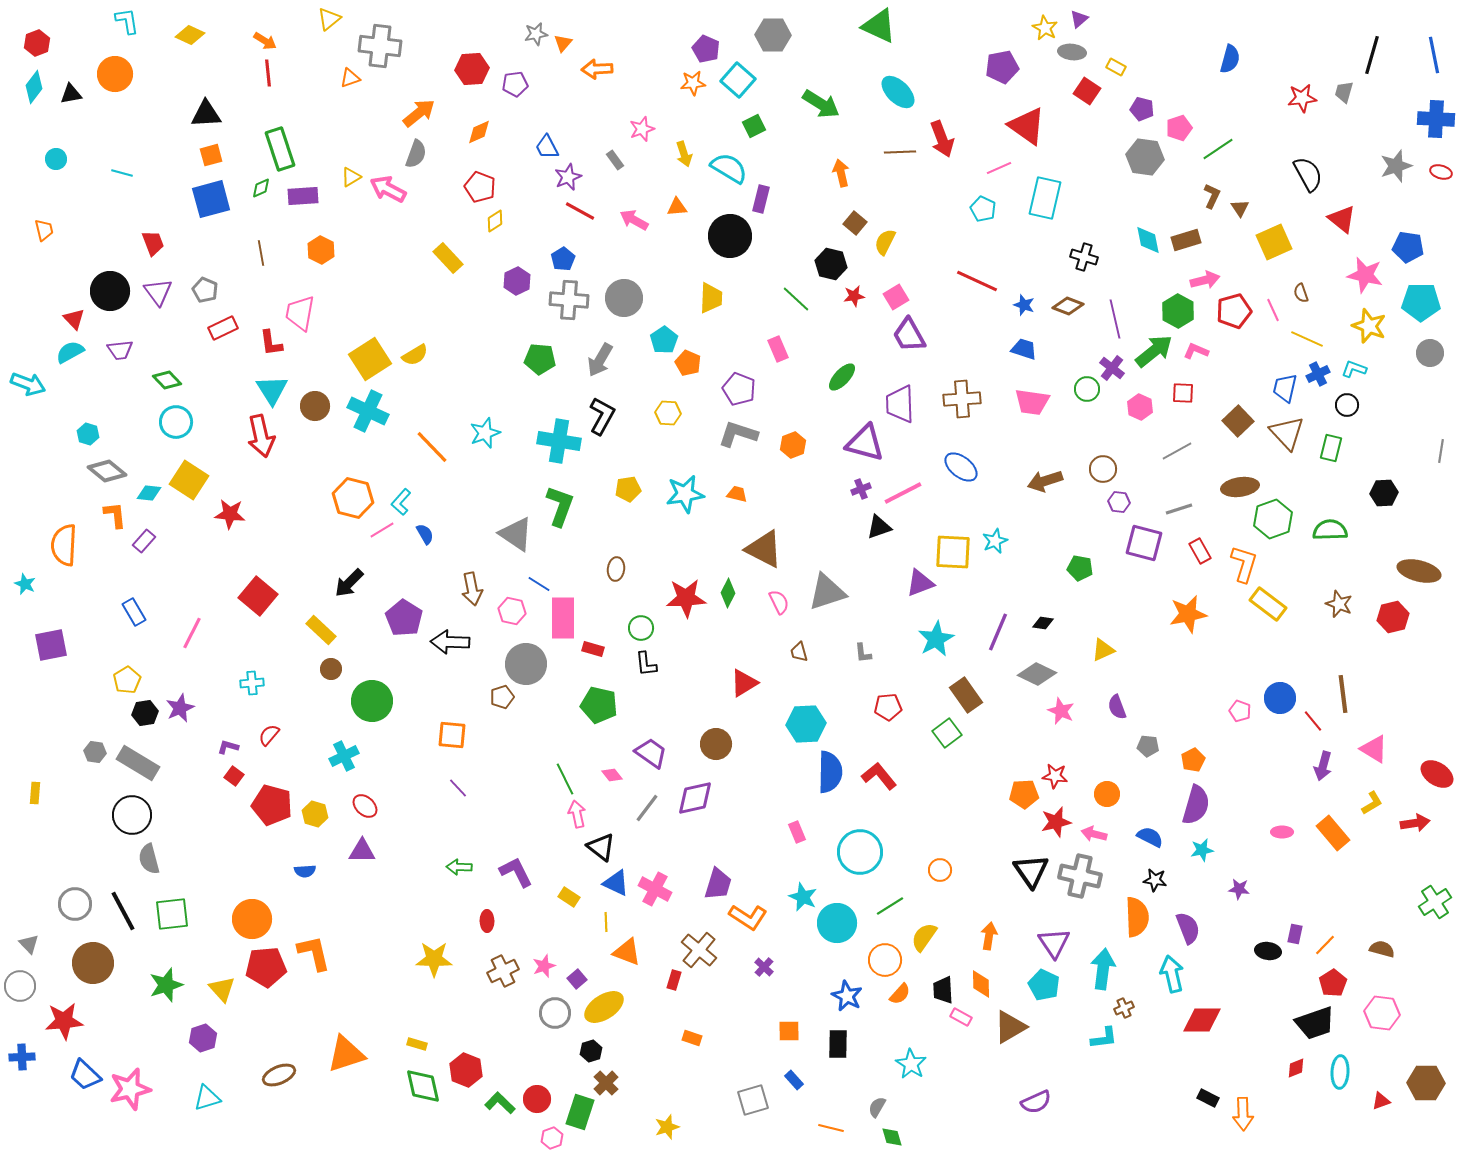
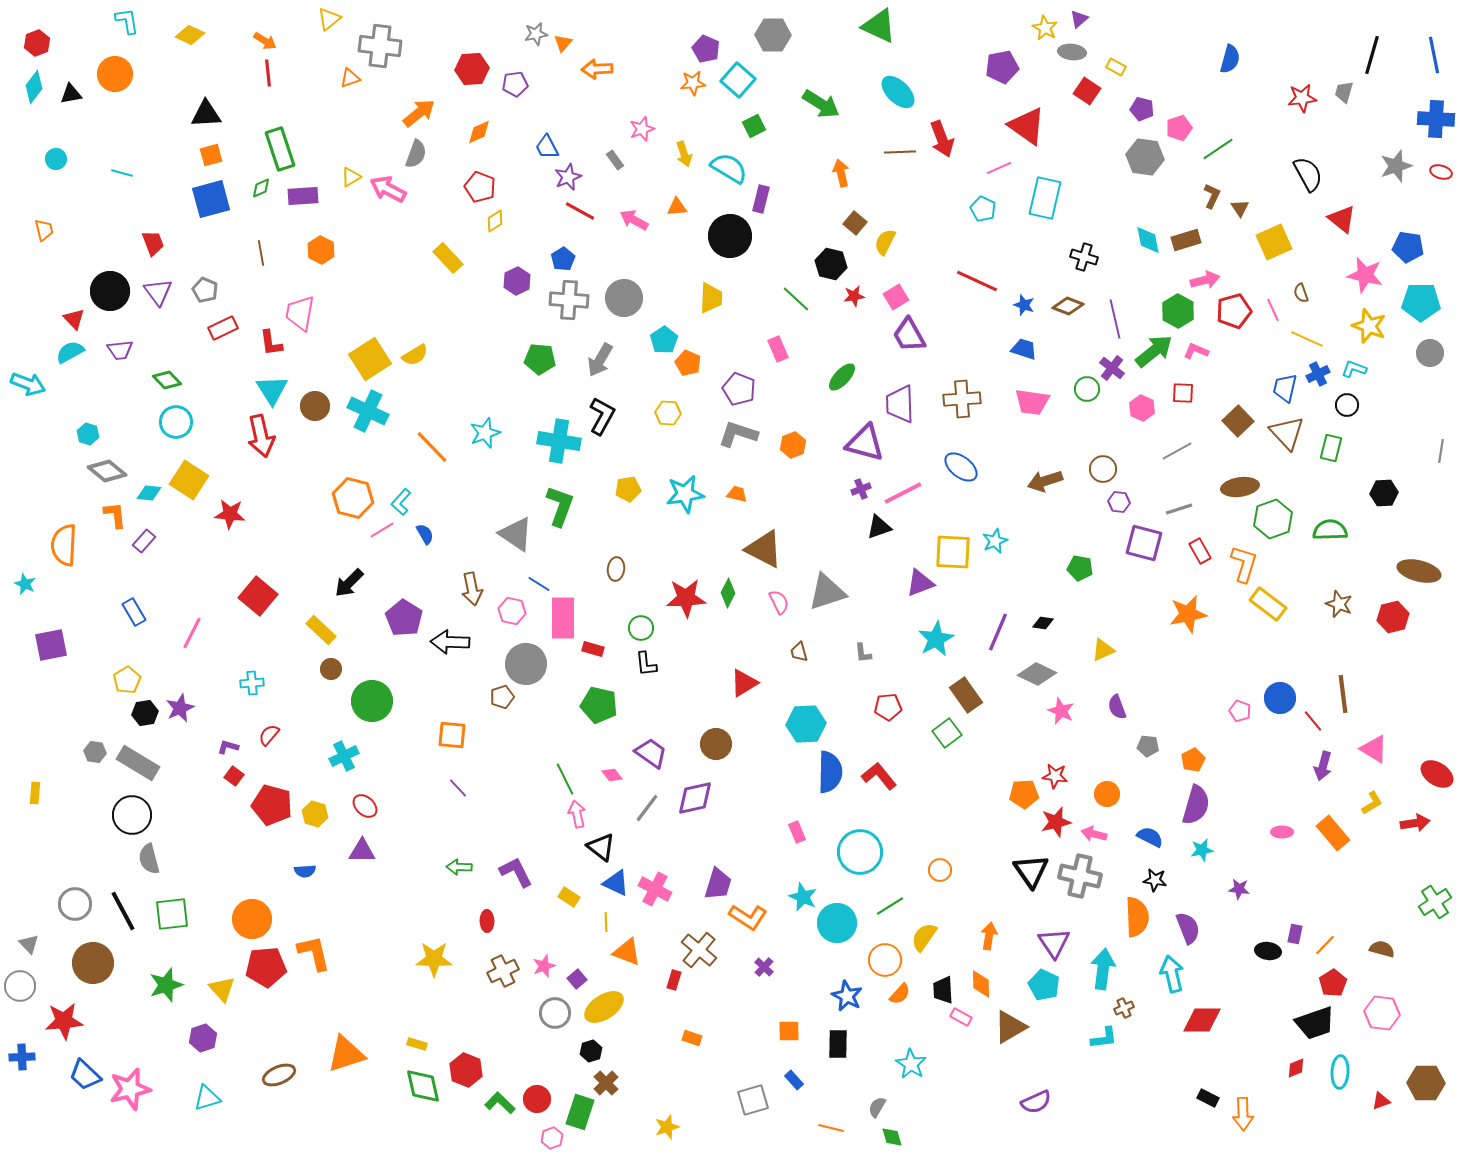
pink hexagon at (1140, 407): moved 2 px right, 1 px down
